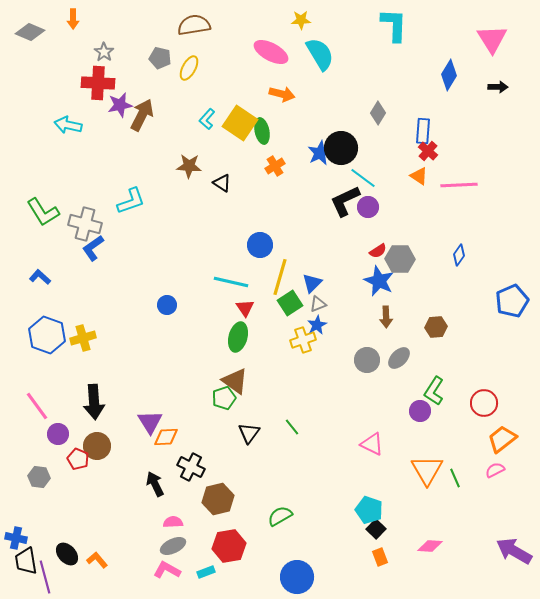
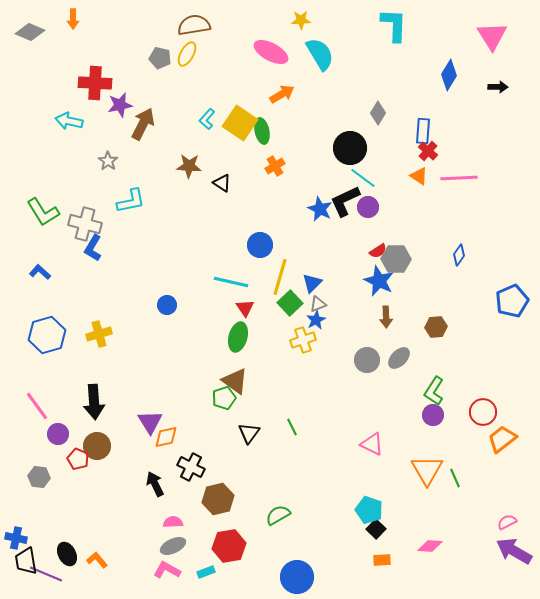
pink triangle at (492, 39): moved 3 px up
gray star at (104, 52): moved 4 px right, 109 px down
yellow ellipse at (189, 68): moved 2 px left, 14 px up
red cross at (98, 83): moved 3 px left
orange arrow at (282, 94): rotated 45 degrees counterclockwise
brown arrow at (142, 115): moved 1 px right, 9 px down
cyan arrow at (68, 125): moved 1 px right, 4 px up
black circle at (341, 148): moved 9 px right
blue star at (320, 153): moved 56 px down; rotated 20 degrees counterclockwise
pink line at (459, 185): moved 7 px up
cyan L-shape at (131, 201): rotated 8 degrees clockwise
blue L-shape at (93, 248): rotated 24 degrees counterclockwise
gray hexagon at (400, 259): moved 4 px left
blue L-shape at (40, 277): moved 5 px up
green square at (290, 303): rotated 10 degrees counterclockwise
blue star at (317, 325): moved 1 px left, 5 px up
blue hexagon at (47, 335): rotated 24 degrees clockwise
yellow cross at (83, 338): moved 16 px right, 4 px up
red circle at (484, 403): moved 1 px left, 9 px down
purple circle at (420, 411): moved 13 px right, 4 px down
green line at (292, 427): rotated 12 degrees clockwise
orange diamond at (166, 437): rotated 10 degrees counterclockwise
pink semicircle at (495, 470): moved 12 px right, 52 px down
green semicircle at (280, 516): moved 2 px left, 1 px up
black ellipse at (67, 554): rotated 15 degrees clockwise
orange rectangle at (380, 557): moved 2 px right, 3 px down; rotated 72 degrees counterclockwise
purple line at (45, 577): moved 1 px right, 3 px up; rotated 52 degrees counterclockwise
